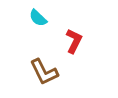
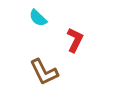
red L-shape: moved 1 px right, 1 px up
